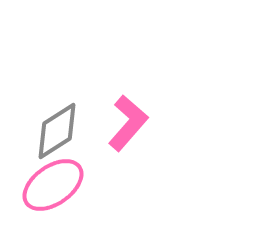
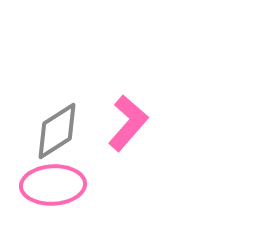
pink ellipse: rotated 32 degrees clockwise
